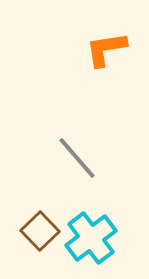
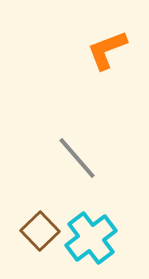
orange L-shape: moved 1 px right, 1 px down; rotated 12 degrees counterclockwise
